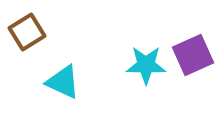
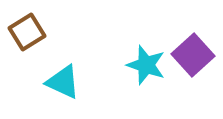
purple square: rotated 18 degrees counterclockwise
cyan star: rotated 18 degrees clockwise
